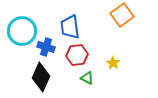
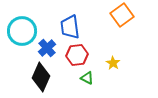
blue cross: moved 1 px right, 1 px down; rotated 30 degrees clockwise
